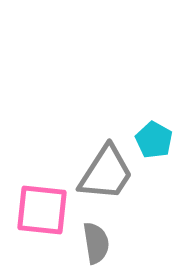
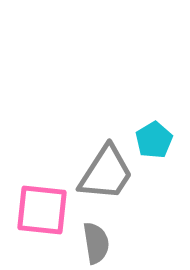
cyan pentagon: rotated 12 degrees clockwise
